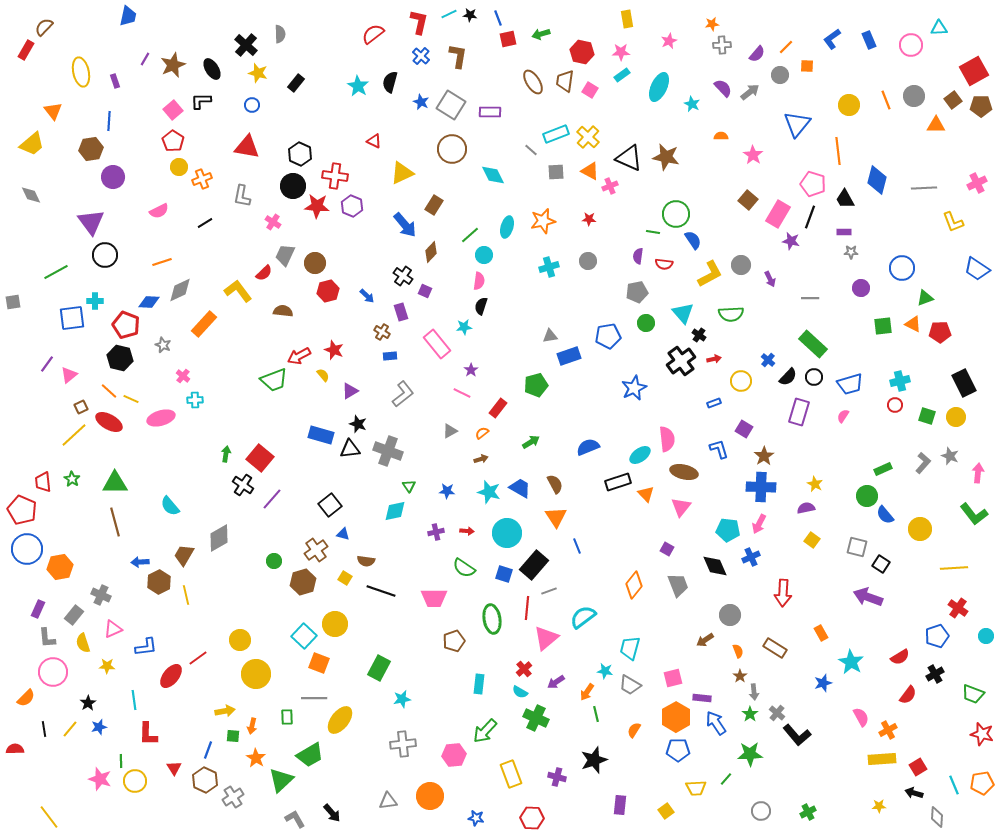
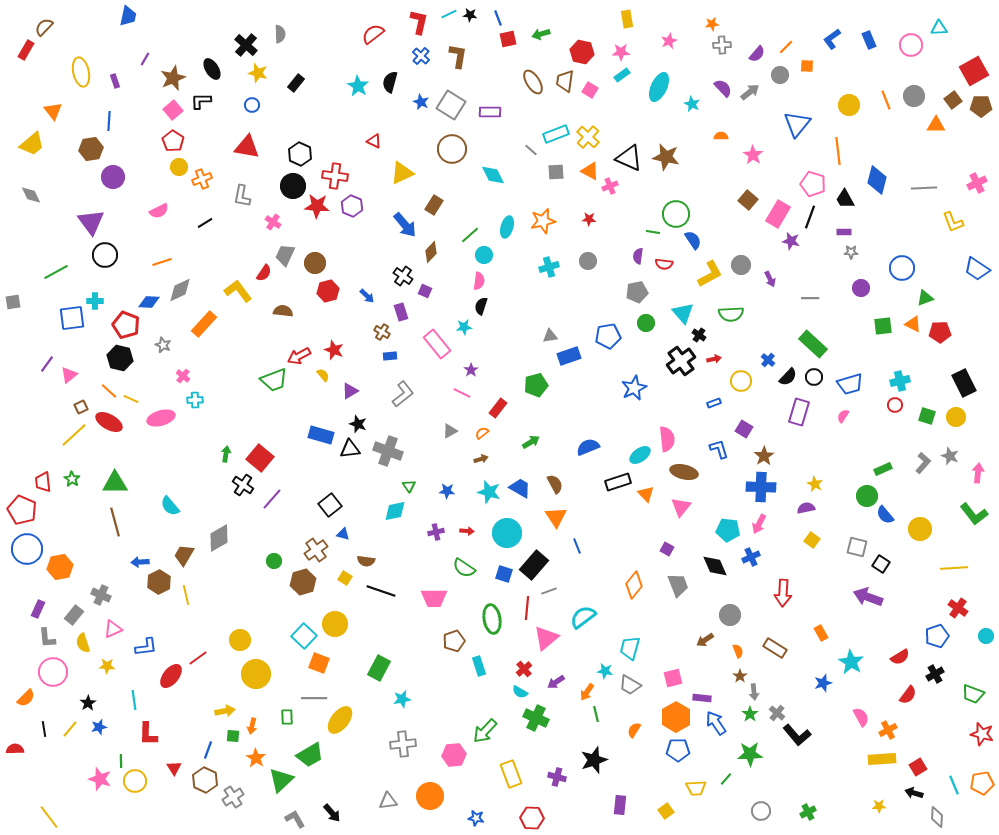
brown star at (173, 65): moved 13 px down
red semicircle at (264, 273): rotated 12 degrees counterclockwise
cyan rectangle at (479, 684): moved 18 px up; rotated 24 degrees counterclockwise
